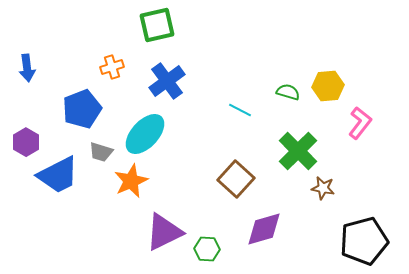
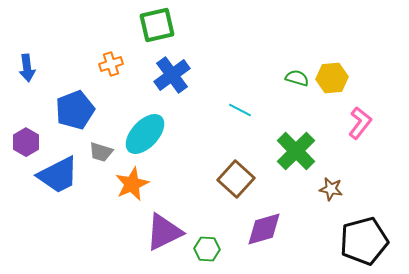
orange cross: moved 1 px left, 3 px up
blue cross: moved 5 px right, 6 px up
yellow hexagon: moved 4 px right, 8 px up
green semicircle: moved 9 px right, 14 px up
blue pentagon: moved 7 px left, 1 px down
green cross: moved 2 px left
orange star: moved 1 px right, 3 px down
brown star: moved 8 px right, 1 px down
